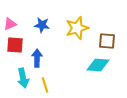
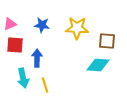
yellow star: rotated 20 degrees clockwise
